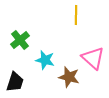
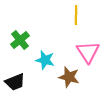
pink triangle: moved 5 px left, 6 px up; rotated 15 degrees clockwise
black trapezoid: rotated 50 degrees clockwise
